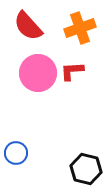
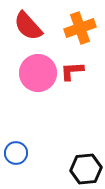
black hexagon: rotated 20 degrees counterclockwise
